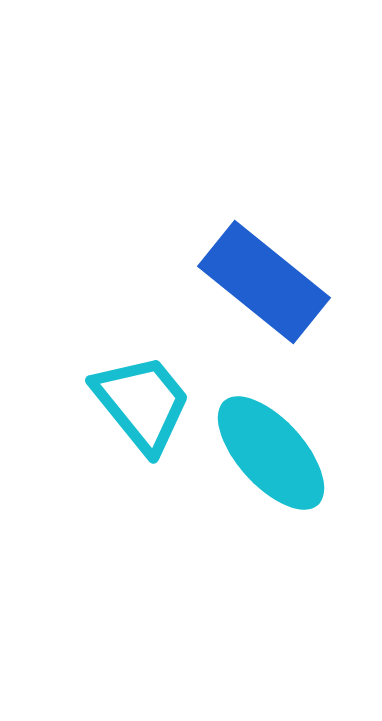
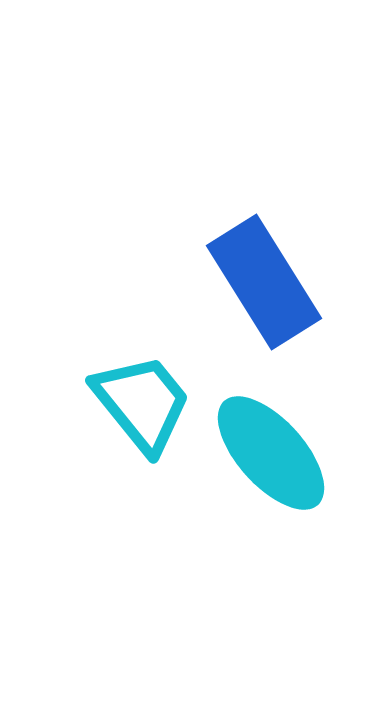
blue rectangle: rotated 19 degrees clockwise
